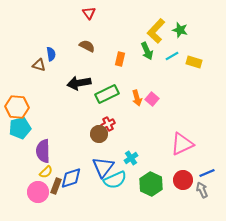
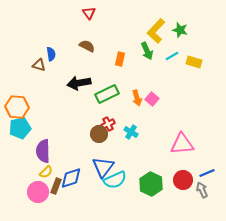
pink triangle: rotated 20 degrees clockwise
cyan cross: moved 26 px up; rotated 24 degrees counterclockwise
